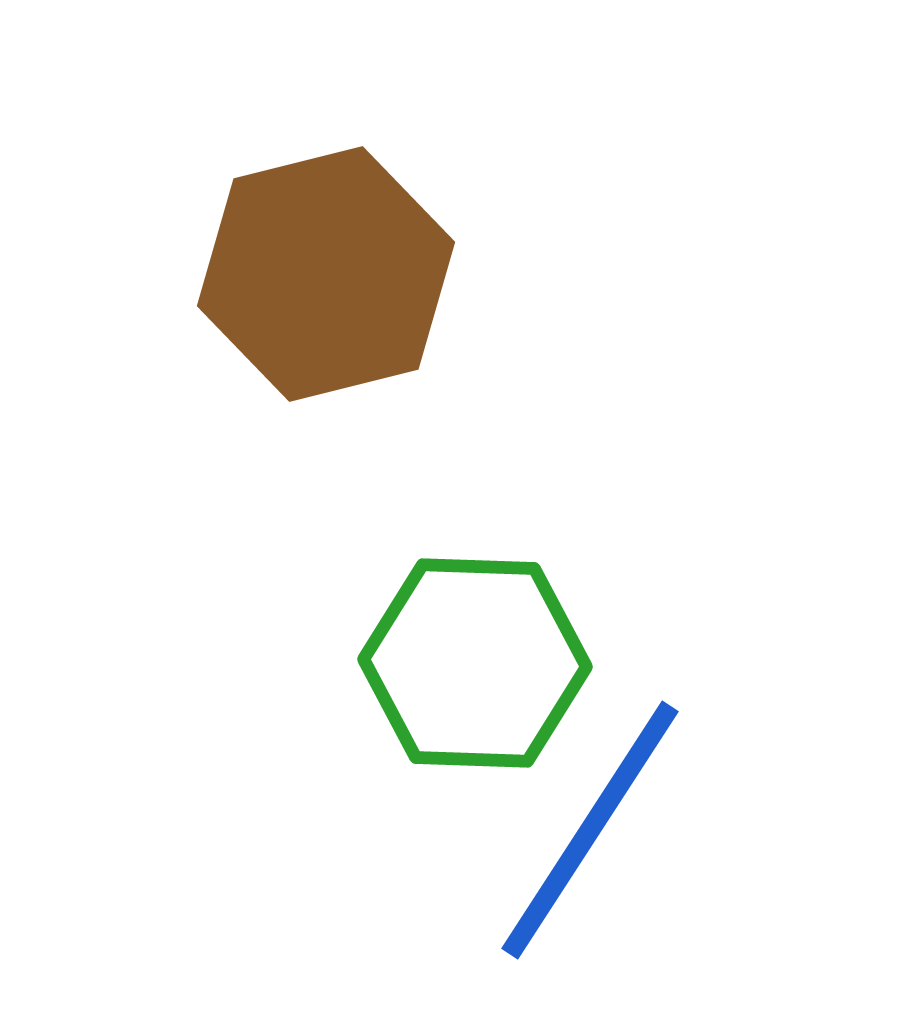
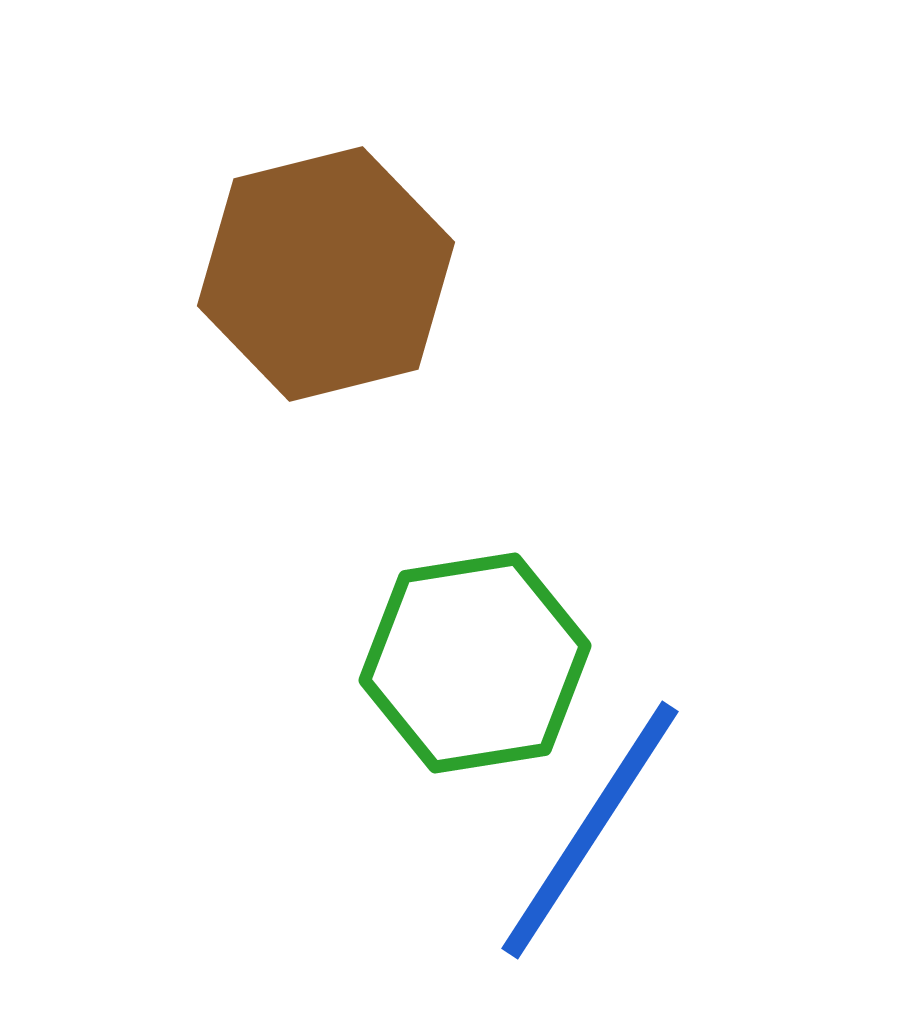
green hexagon: rotated 11 degrees counterclockwise
